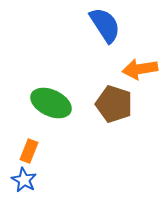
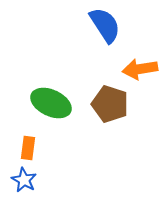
brown pentagon: moved 4 px left
orange rectangle: moved 1 px left, 3 px up; rotated 15 degrees counterclockwise
